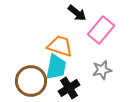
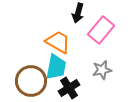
black arrow: moved 1 px right; rotated 66 degrees clockwise
orange trapezoid: moved 2 px left, 4 px up; rotated 12 degrees clockwise
